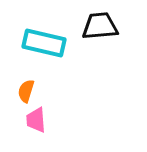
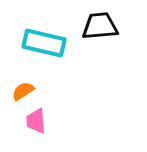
orange semicircle: moved 3 px left; rotated 40 degrees clockwise
pink trapezoid: moved 1 px down
